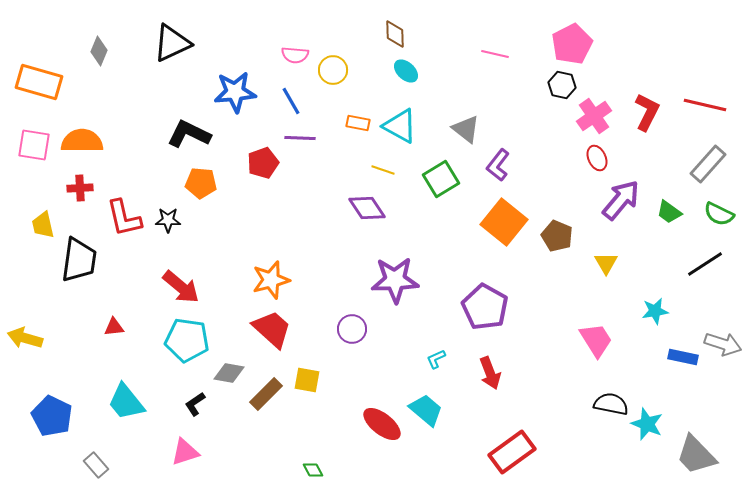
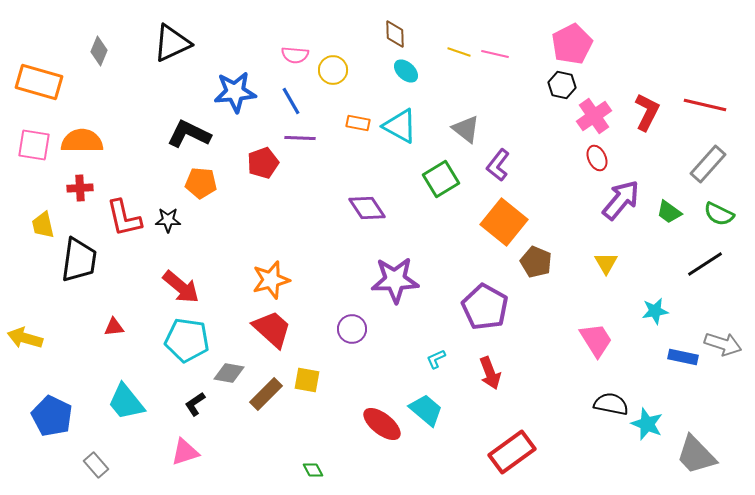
yellow line at (383, 170): moved 76 px right, 118 px up
brown pentagon at (557, 236): moved 21 px left, 26 px down
